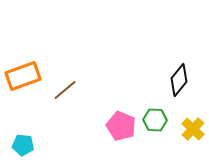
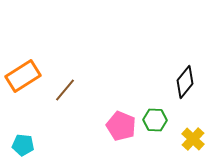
orange rectangle: rotated 12 degrees counterclockwise
black diamond: moved 6 px right, 2 px down
brown line: rotated 10 degrees counterclockwise
yellow cross: moved 10 px down
